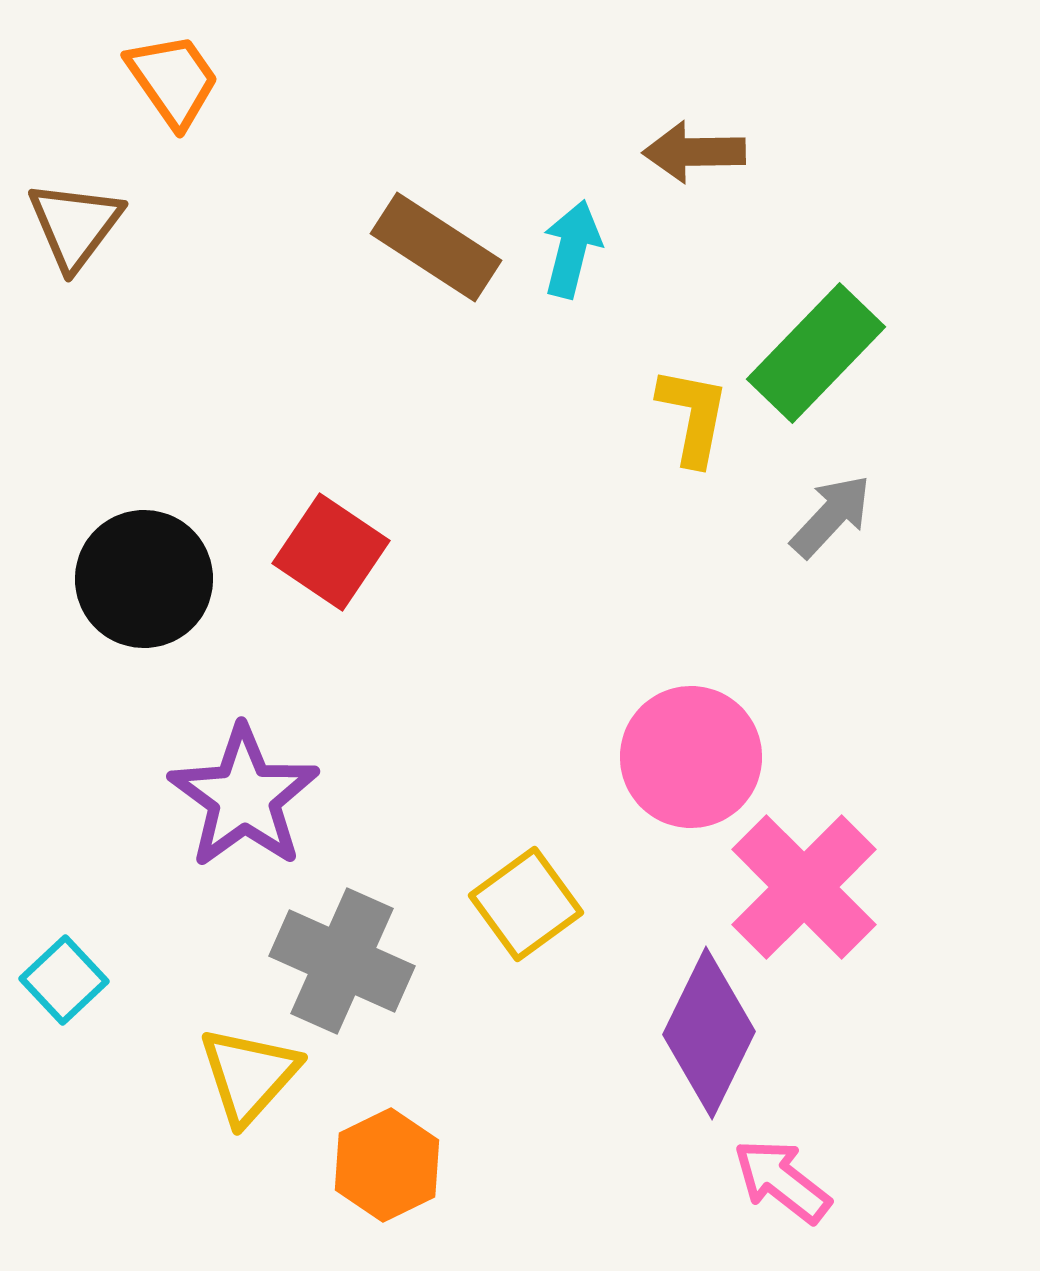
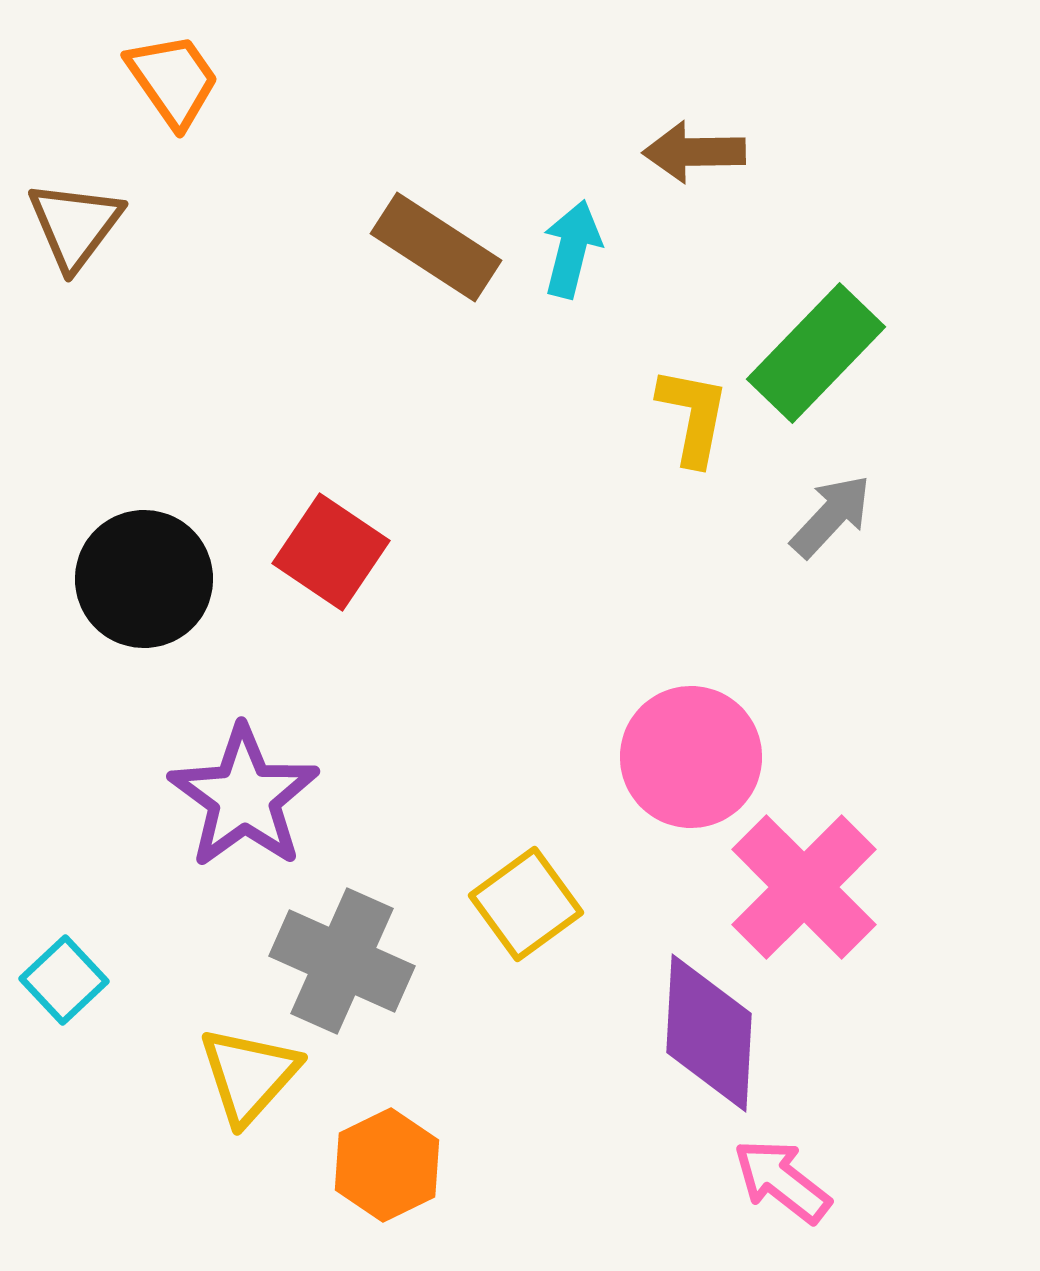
purple diamond: rotated 23 degrees counterclockwise
